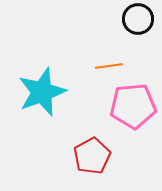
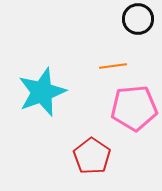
orange line: moved 4 px right
pink pentagon: moved 1 px right, 2 px down
red pentagon: rotated 9 degrees counterclockwise
